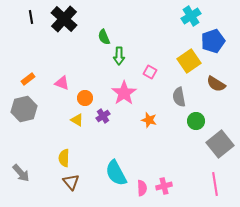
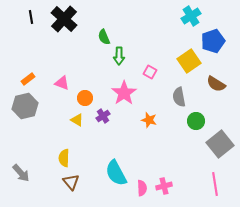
gray hexagon: moved 1 px right, 3 px up
